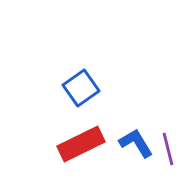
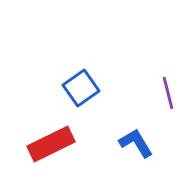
red rectangle: moved 30 px left
purple line: moved 56 px up
